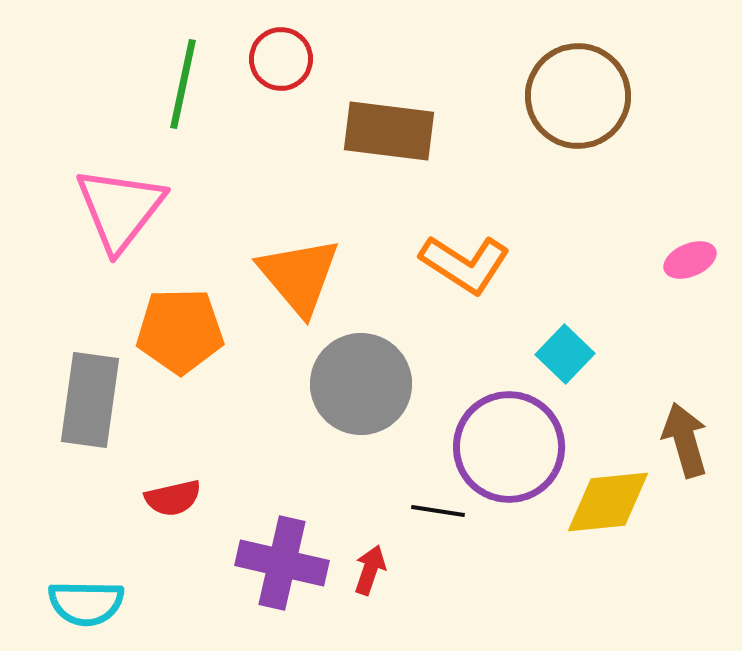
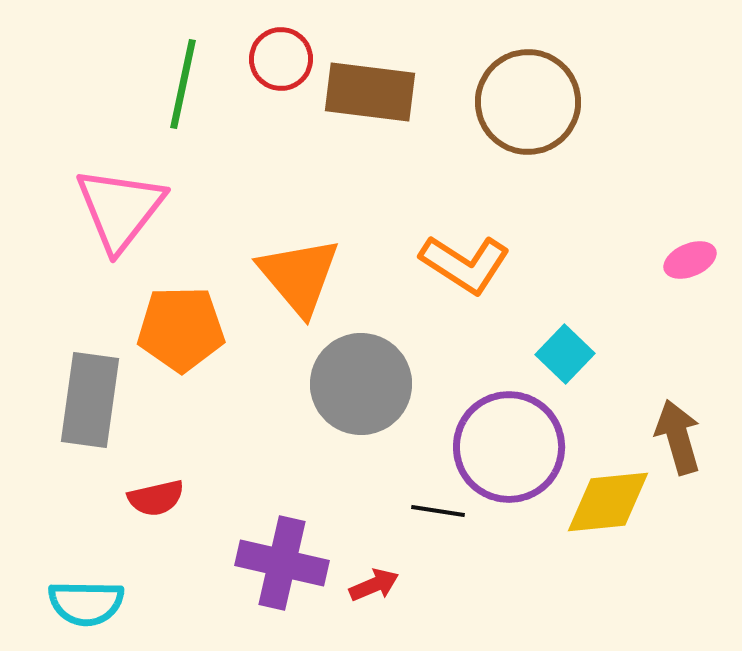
brown circle: moved 50 px left, 6 px down
brown rectangle: moved 19 px left, 39 px up
orange pentagon: moved 1 px right, 2 px up
brown arrow: moved 7 px left, 3 px up
red semicircle: moved 17 px left
red arrow: moved 4 px right, 15 px down; rotated 48 degrees clockwise
